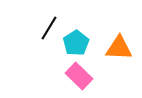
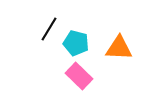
black line: moved 1 px down
cyan pentagon: rotated 25 degrees counterclockwise
